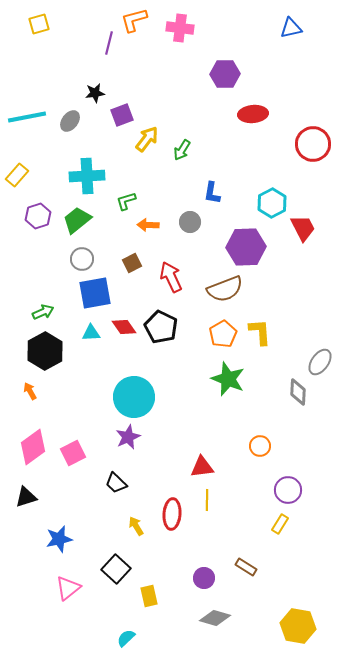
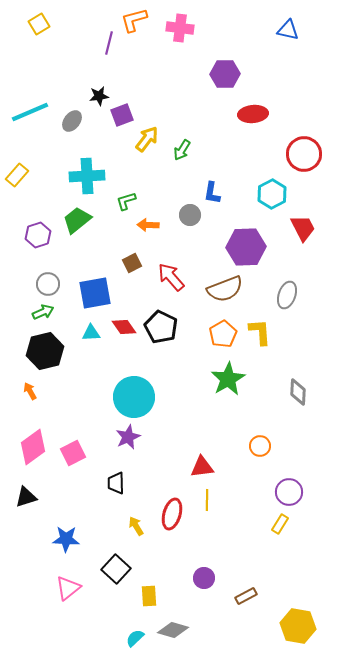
yellow square at (39, 24): rotated 15 degrees counterclockwise
blue triangle at (291, 28): moved 3 px left, 2 px down; rotated 25 degrees clockwise
black star at (95, 93): moved 4 px right, 3 px down
cyan line at (27, 117): moved 3 px right, 5 px up; rotated 12 degrees counterclockwise
gray ellipse at (70, 121): moved 2 px right
red circle at (313, 144): moved 9 px left, 10 px down
cyan hexagon at (272, 203): moved 9 px up
purple hexagon at (38, 216): moved 19 px down
gray circle at (190, 222): moved 7 px up
gray circle at (82, 259): moved 34 px left, 25 px down
red arrow at (171, 277): rotated 16 degrees counterclockwise
black hexagon at (45, 351): rotated 15 degrees clockwise
gray ellipse at (320, 362): moved 33 px left, 67 px up; rotated 16 degrees counterclockwise
green star at (228, 379): rotated 20 degrees clockwise
black trapezoid at (116, 483): rotated 45 degrees clockwise
purple circle at (288, 490): moved 1 px right, 2 px down
red ellipse at (172, 514): rotated 12 degrees clockwise
blue star at (59, 539): moved 7 px right; rotated 16 degrees clockwise
brown rectangle at (246, 567): moved 29 px down; rotated 60 degrees counterclockwise
yellow rectangle at (149, 596): rotated 10 degrees clockwise
gray diamond at (215, 618): moved 42 px left, 12 px down
cyan semicircle at (126, 638): moved 9 px right
